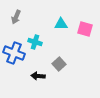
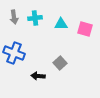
gray arrow: moved 2 px left; rotated 32 degrees counterclockwise
cyan cross: moved 24 px up; rotated 24 degrees counterclockwise
gray square: moved 1 px right, 1 px up
